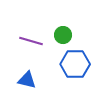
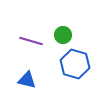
blue hexagon: rotated 16 degrees clockwise
